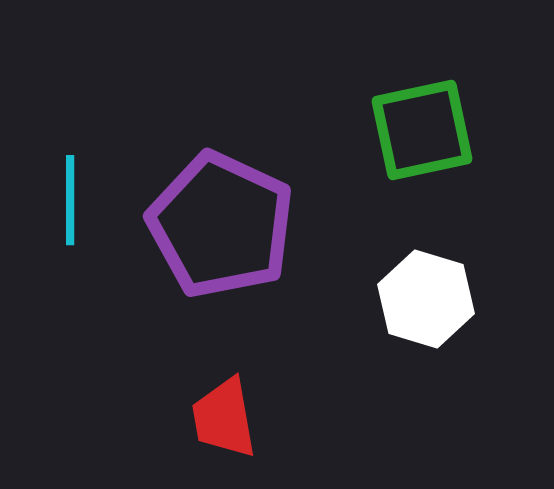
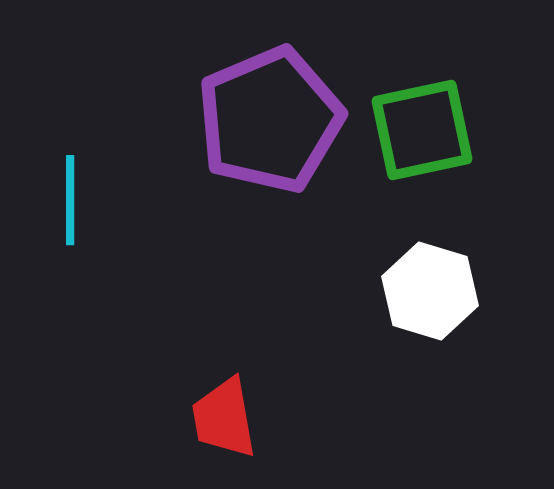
purple pentagon: moved 49 px right, 105 px up; rotated 24 degrees clockwise
white hexagon: moved 4 px right, 8 px up
